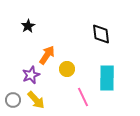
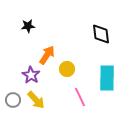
black star: rotated 24 degrees clockwise
purple star: rotated 18 degrees counterclockwise
pink line: moved 3 px left
